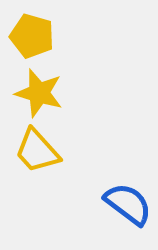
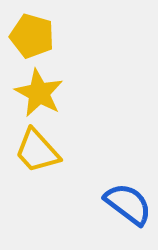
yellow star: rotated 12 degrees clockwise
